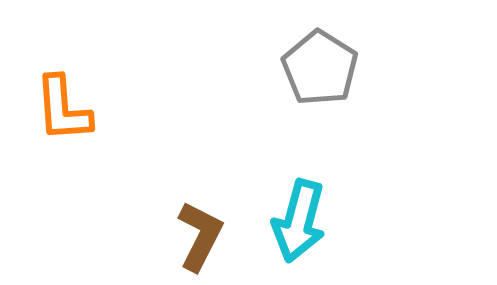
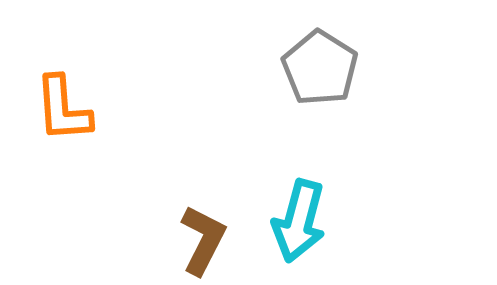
brown L-shape: moved 3 px right, 4 px down
